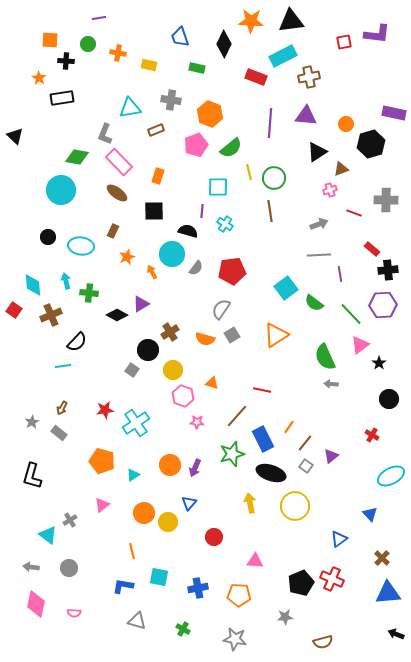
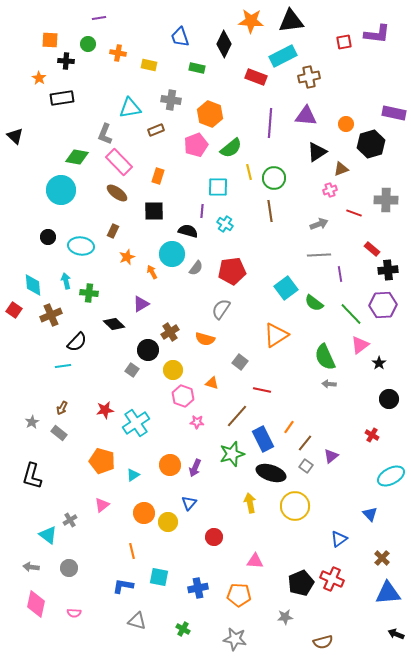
black diamond at (117, 315): moved 3 px left, 9 px down; rotated 15 degrees clockwise
gray square at (232, 335): moved 8 px right, 27 px down; rotated 21 degrees counterclockwise
gray arrow at (331, 384): moved 2 px left
